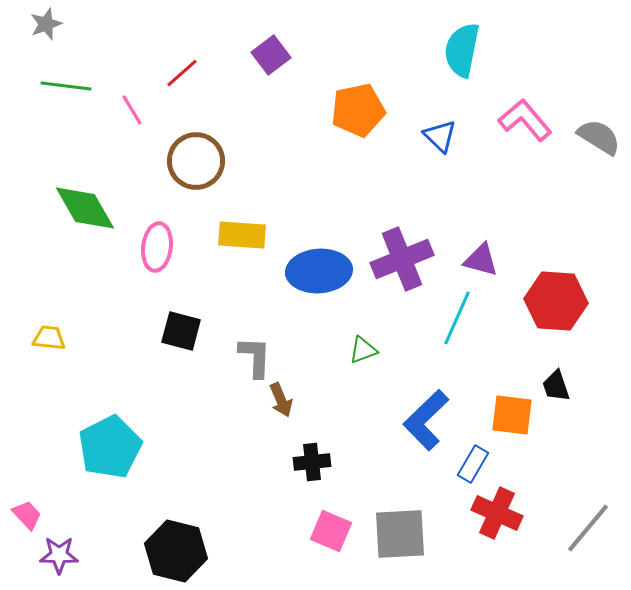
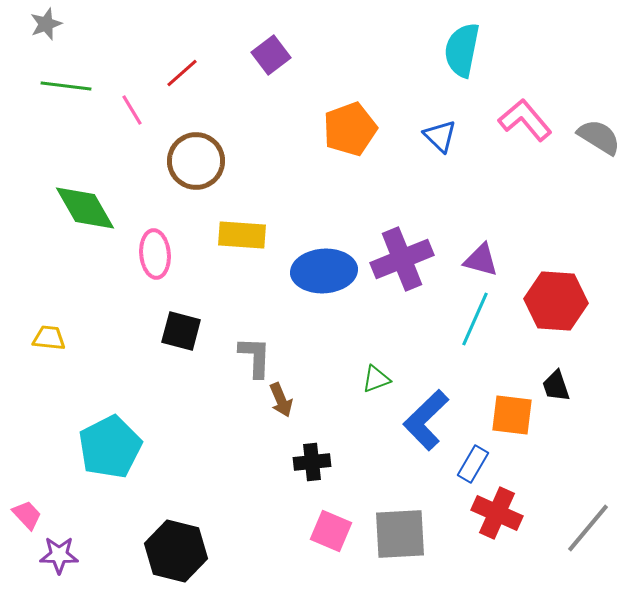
orange pentagon: moved 8 px left, 19 px down; rotated 8 degrees counterclockwise
pink ellipse: moved 2 px left, 7 px down; rotated 12 degrees counterclockwise
blue ellipse: moved 5 px right
cyan line: moved 18 px right, 1 px down
green triangle: moved 13 px right, 29 px down
